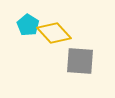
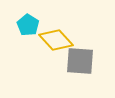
yellow diamond: moved 2 px right, 7 px down
